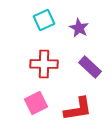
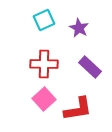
pink square: moved 8 px right, 4 px up; rotated 15 degrees counterclockwise
